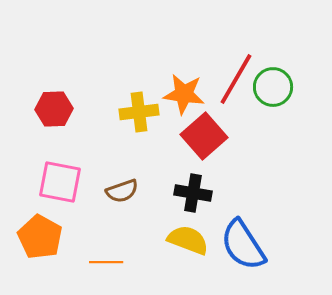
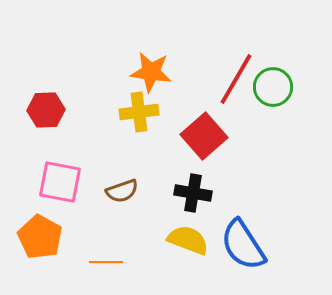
orange star: moved 33 px left, 22 px up
red hexagon: moved 8 px left, 1 px down
